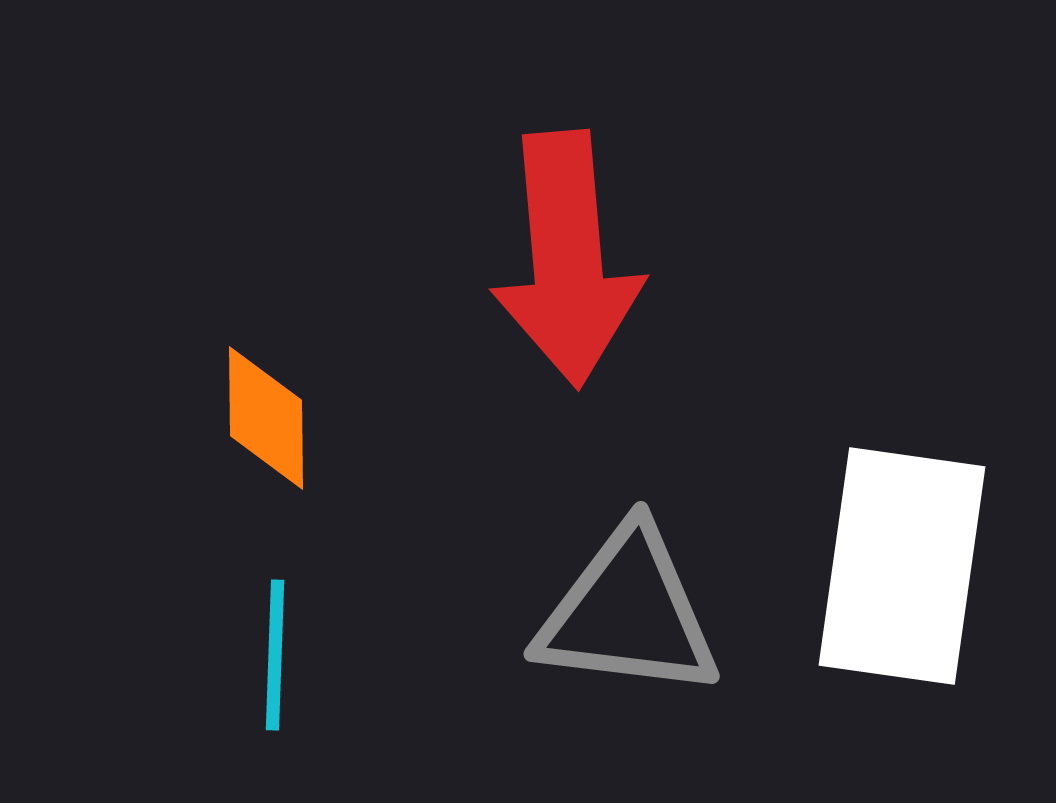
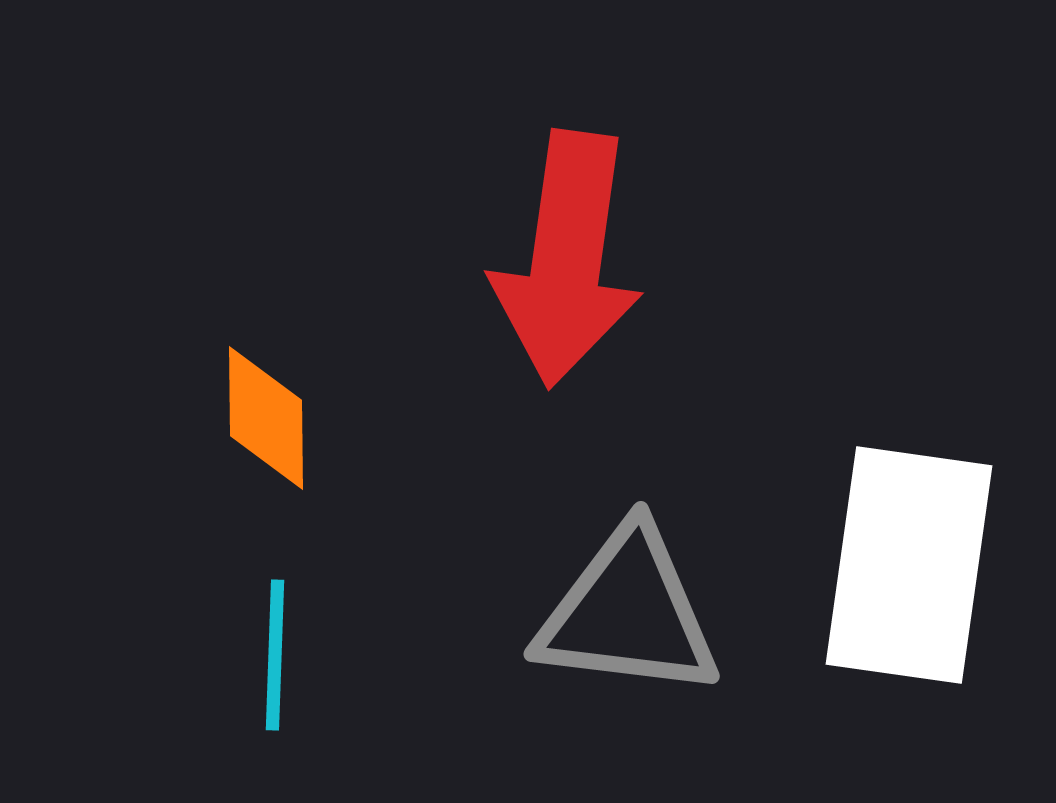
red arrow: rotated 13 degrees clockwise
white rectangle: moved 7 px right, 1 px up
